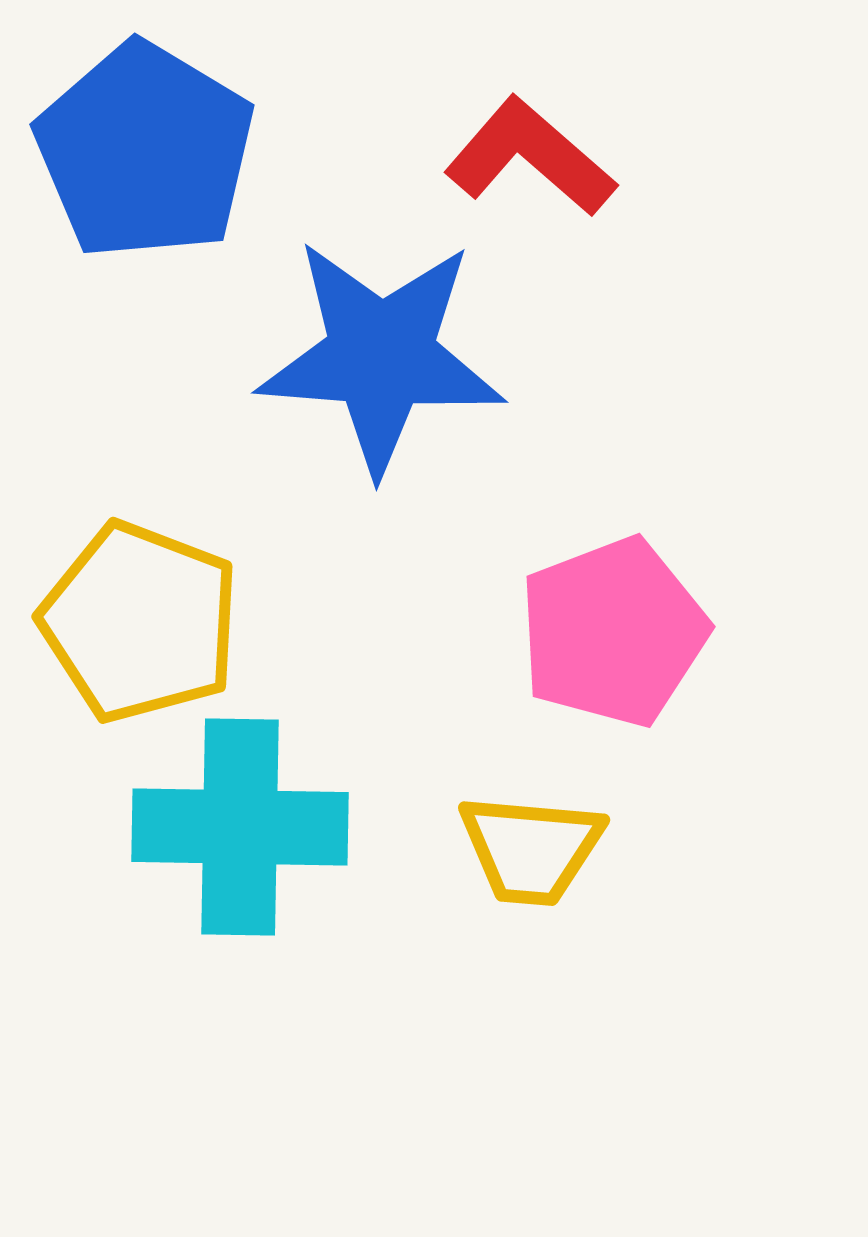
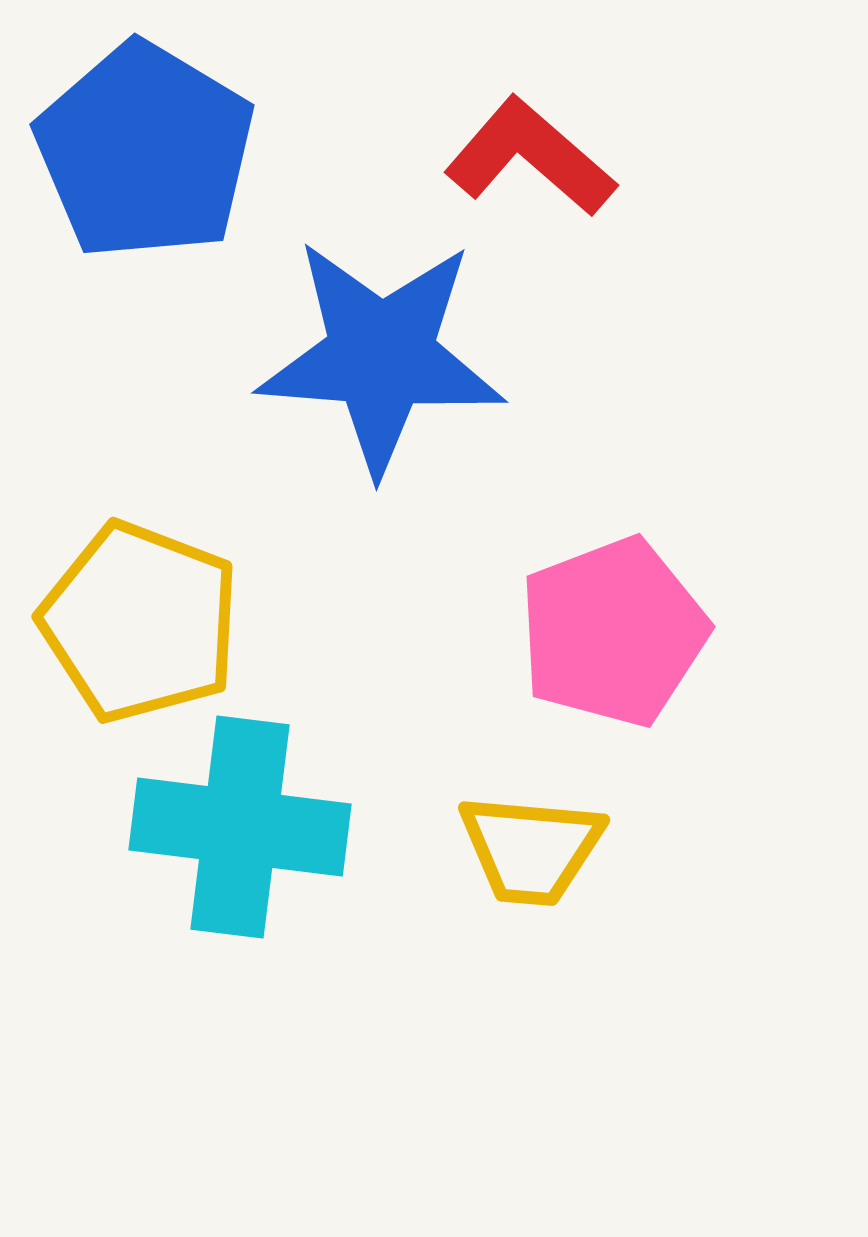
cyan cross: rotated 6 degrees clockwise
